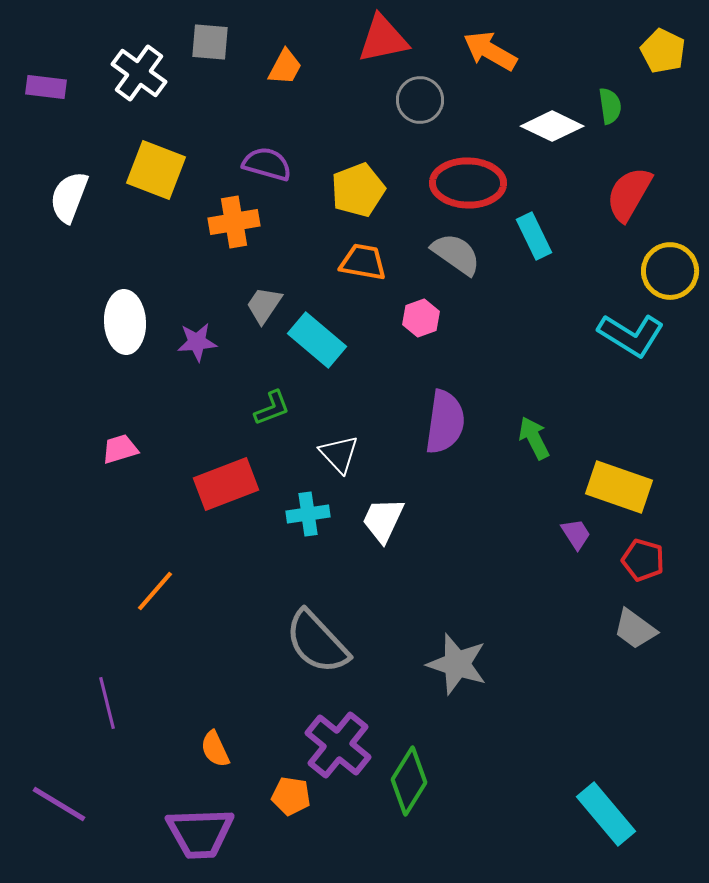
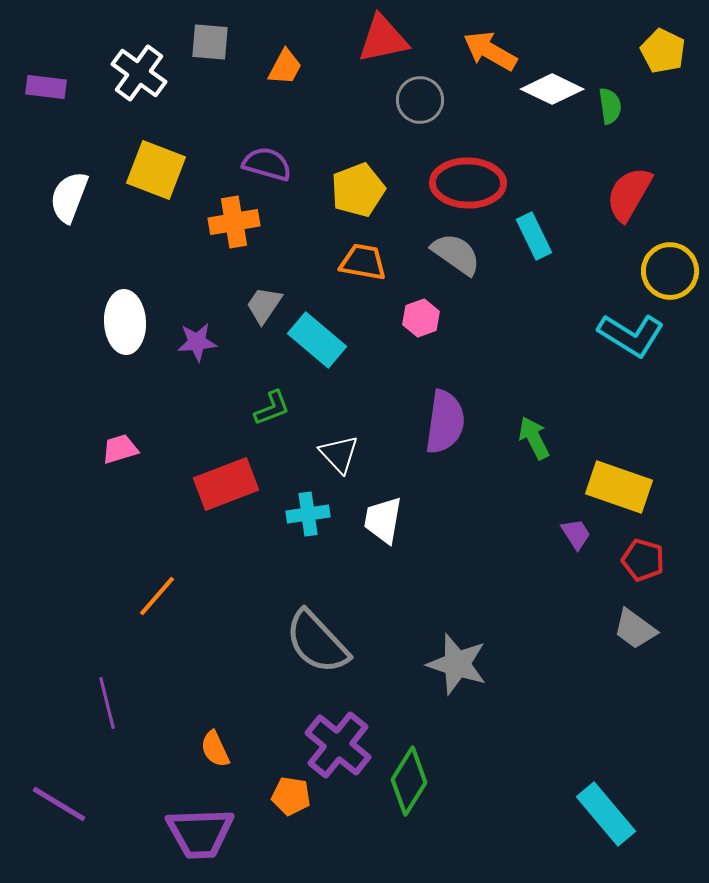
white diamond at (552, 126): moved 37 px up
white trapezoid at (383, 520): rotated 15 degrees counterclockwise
orange line at (155, 591): moved 2 px right, 5 px down
